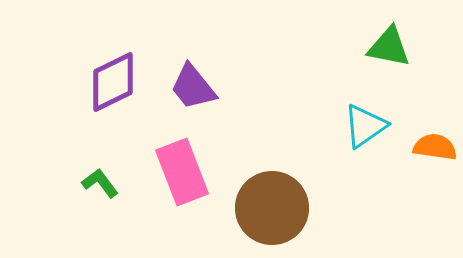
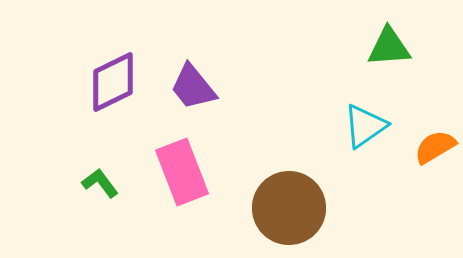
green triangle: rotated 15 degrees counterclockwise
orange semicircle: rotated 39 degrees counterclockwise
brown circle: moved 17 px right
